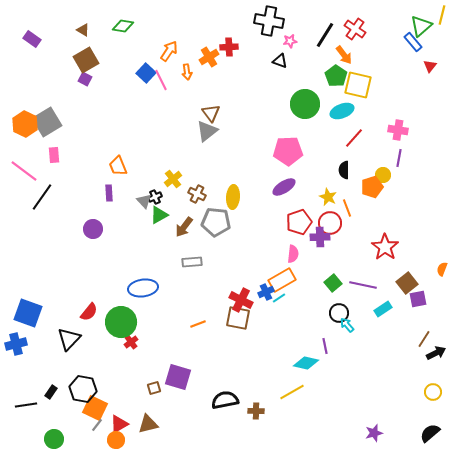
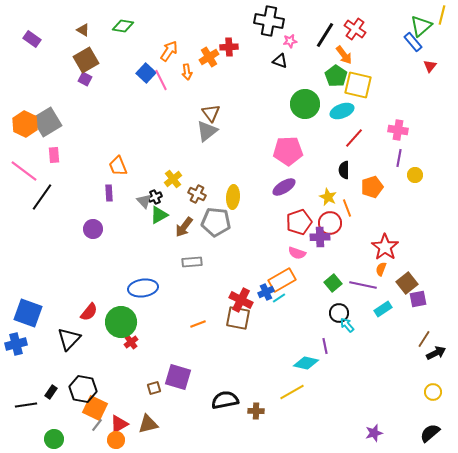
yellow circle at (383, 175): moved 32 px right
pink semicircle at (293, 254): moved 4 px right, 1 px up; rotated 102 degrees clockwise
orange semicircle at (442, 269): moved 61 px left
